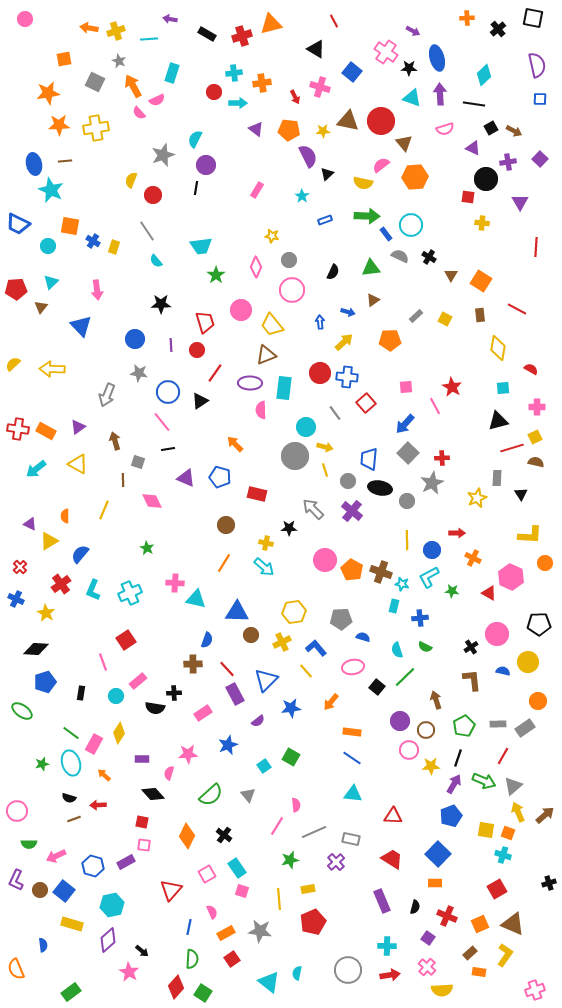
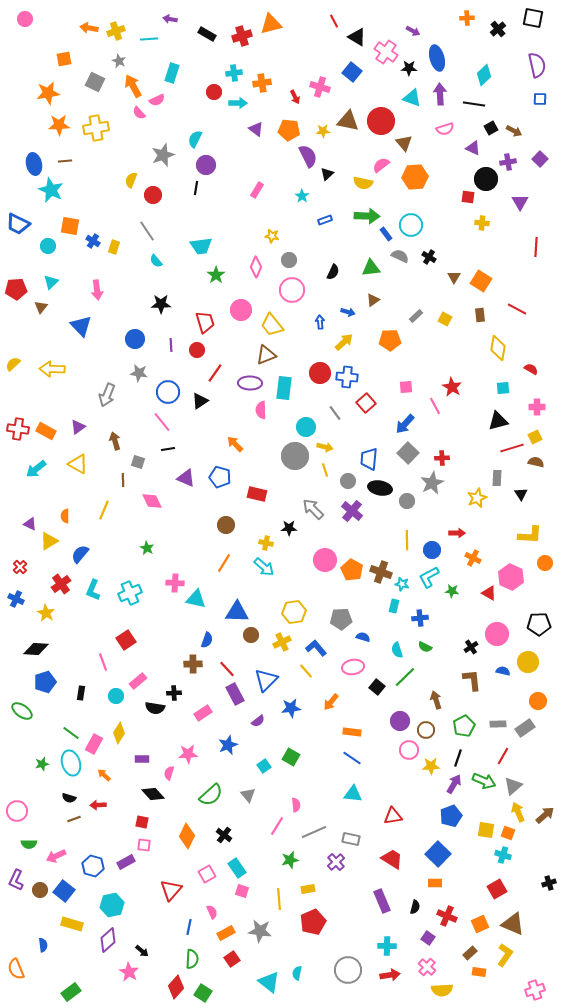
black triangle at (316, 49): moved 41 px right, 12 px up
brown triangle at (451, 275): moved 3 px right, 2 px down
red triangle at (393, 816): rotated 12 degrees counterclockwise
